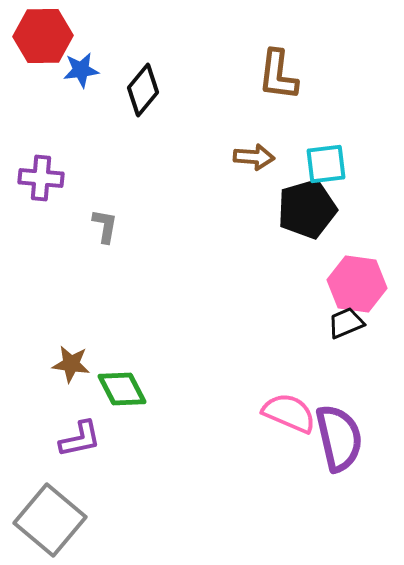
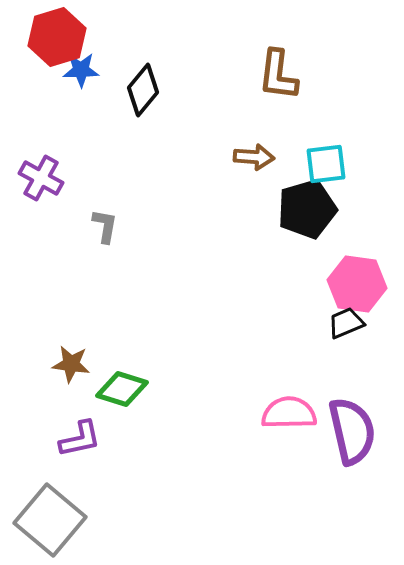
red hexagon: moved 14 px right, 1 px down; rotated 16 degrees counterclockwise
blue star: rotated 6 degrees clockwise
purple cross: rotated 24 degrees clockwise
green diamond: rotated 45 degrees counterclockwise
pink semicircle: rotated 24 degrees counterclockwise
purple semicircle: moved 13 px right, 7 px up
